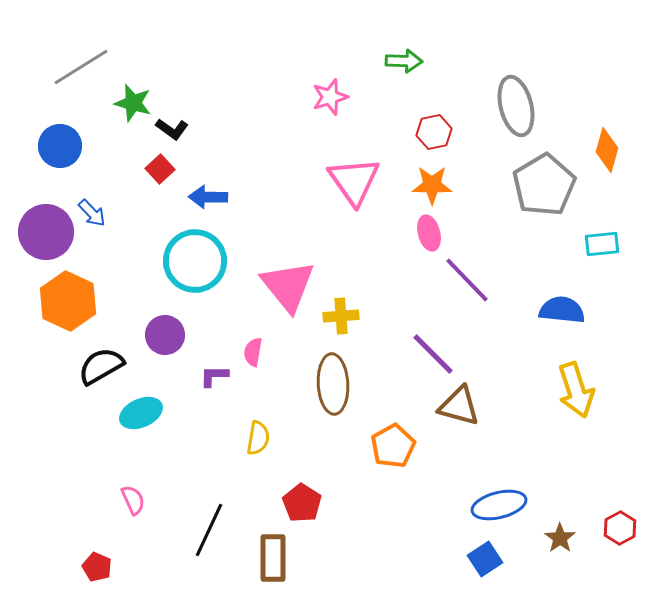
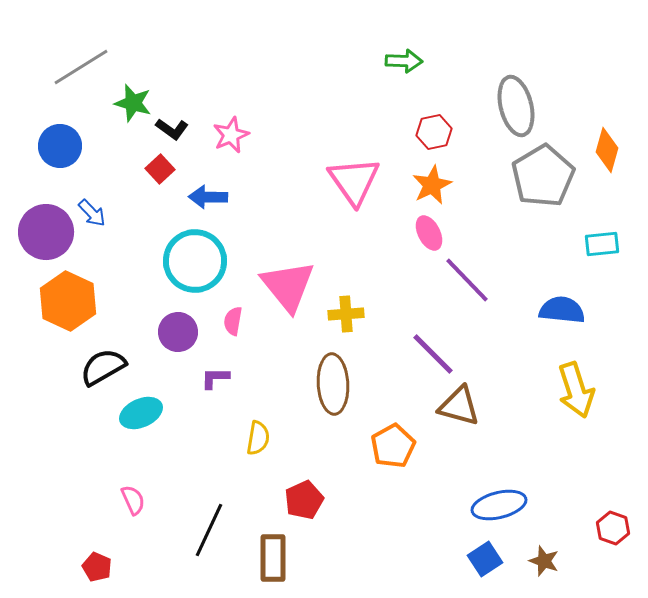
pink star at (330, 97): moved 99 px left, 38 px down; rotated 6 degrees counterclockwise
orange star at (432, 185): rotated 27 degrees counterclockwise
gray pentagon at (544, 185): moved 1 px left, 9 px up
pink ellipse at (429, 233): rotated 12 degrees counterclockwise
yellow cross at (341, 316): moved 5 px right, 2 px up
purple circle at (165, 335): moved 13 px right, 3 px up
pink semicircle at (253, 352): moved 20 px left, 31 px up
black semicircle at (101, 366): moved 2 px right, 1 px down
purple L-shape at (214, 376): moved 1 px right, 2 px down
red pentagon at (302, 503): moved 2 px right, 3 px up; rotated 15 degrees clockwise
red hexagon at (620, 528): moved 7 px left; rotated 12 degrees counterclockwise
brown star at (560, 538): moved 16 px left, 23 px down; rotated 16 degrees counterclockwise
